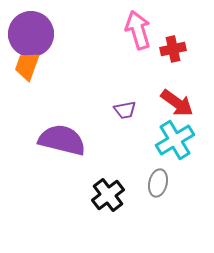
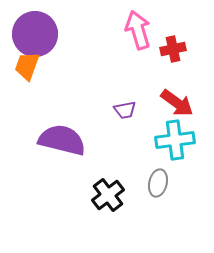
purple circle: moved 4 px right
cyan cross: rotated 24 degrees clockwise
